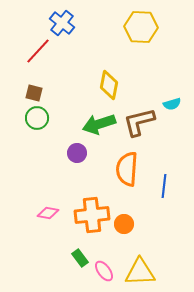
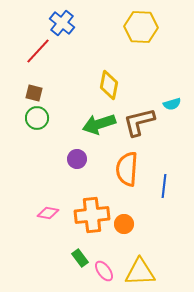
purple circle: moved 6 px down
